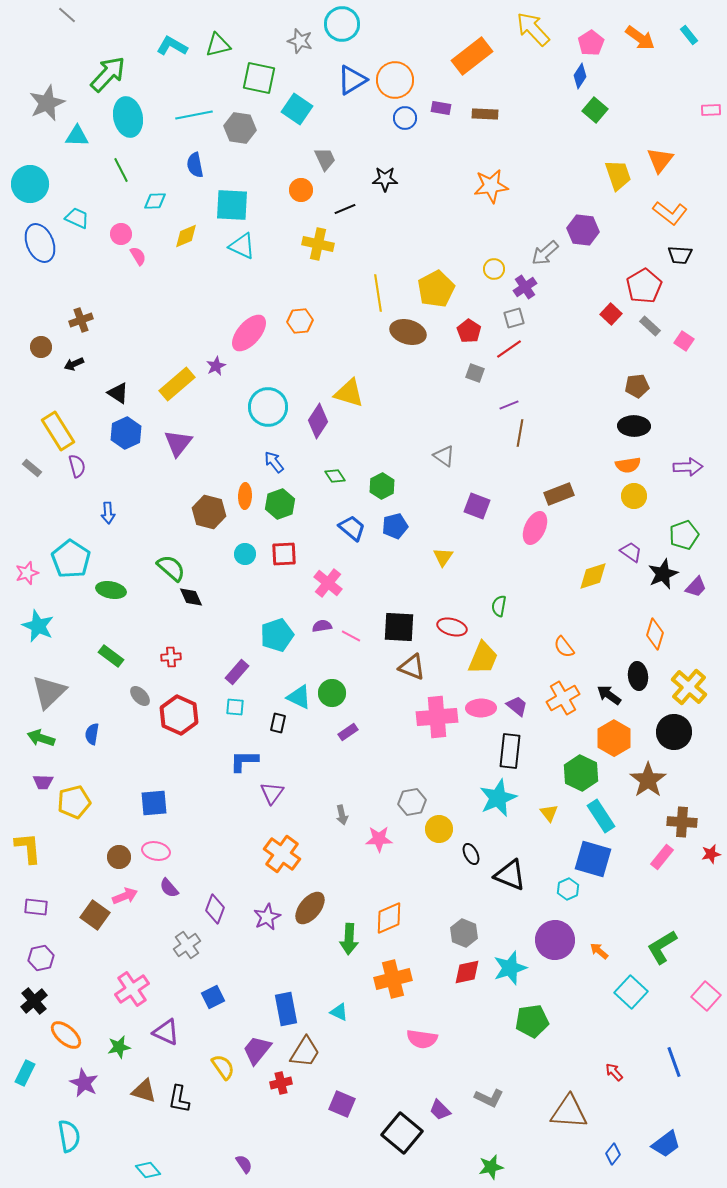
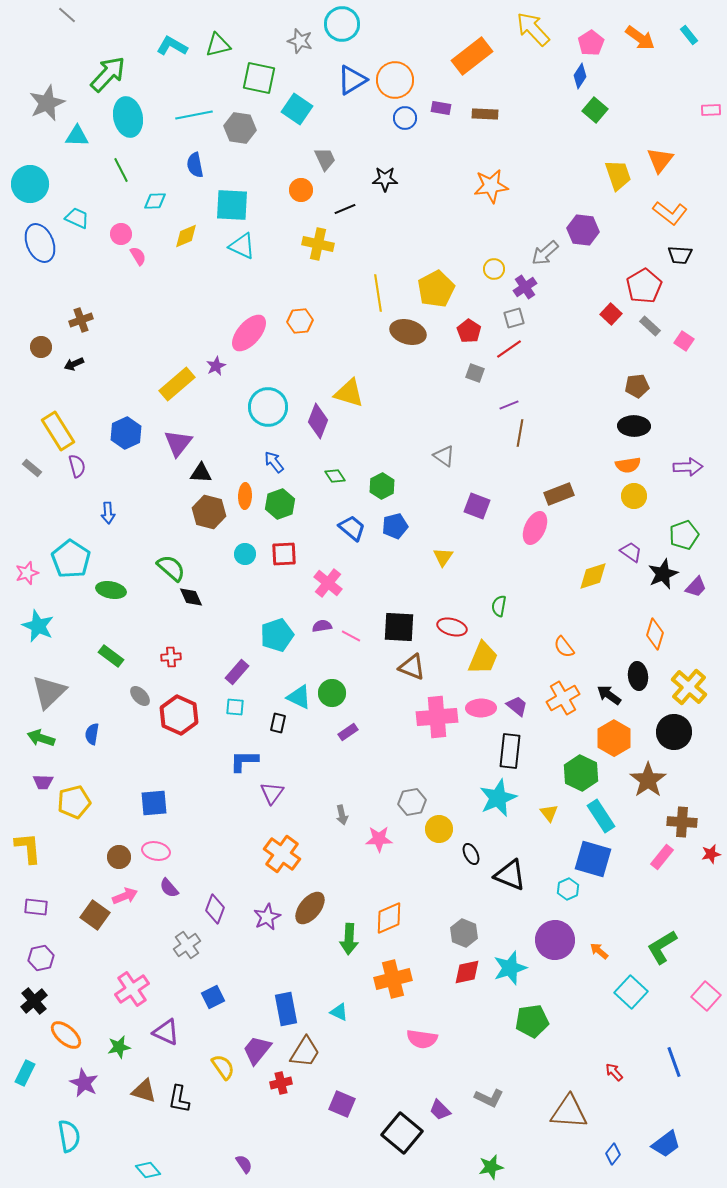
black triangle at (118, 393): moved 83 px right, 80 px down; rotated 30 degrees counterclockwise
purple diamond at (318, 421): rotated 12 degrees counterclockwise
